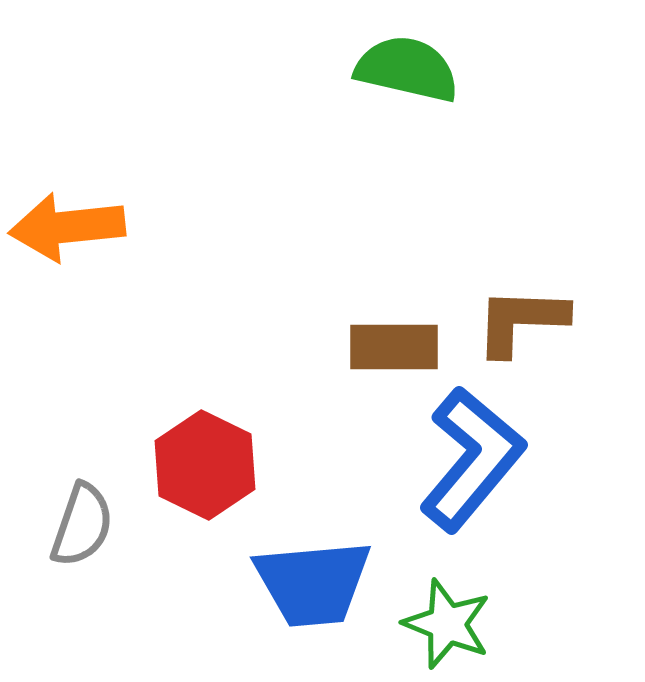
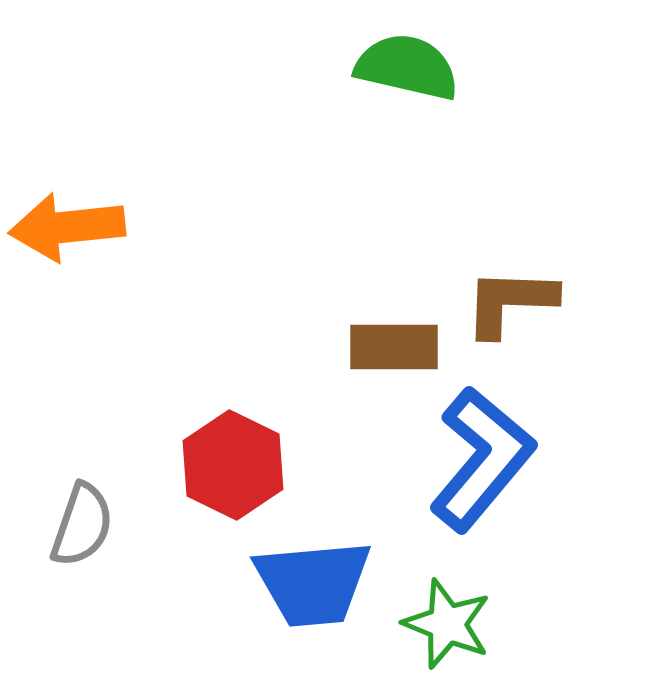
green semicircle: moved 2 px up
brown L-shape: moved 11 px left, 19 px up
blue L-shape: moved 10 px right
red hexagon: moved 28 px right
